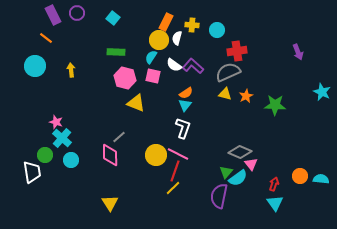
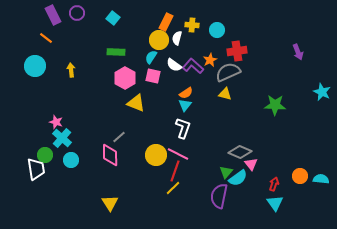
pink hexagon at (125, 78): rotated 15 degrees clockwise
orange star at (246, 96): moved 36 px left, 36 px up
white trapezoid at (32, 172): moved 4 px right, 3 px up
